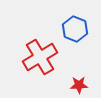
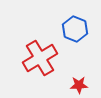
red cross: moved 1 px down
